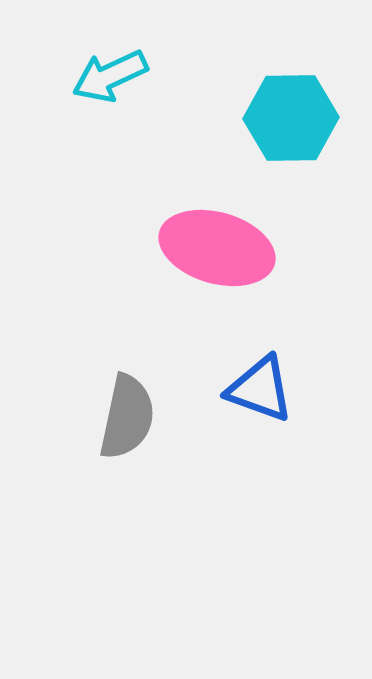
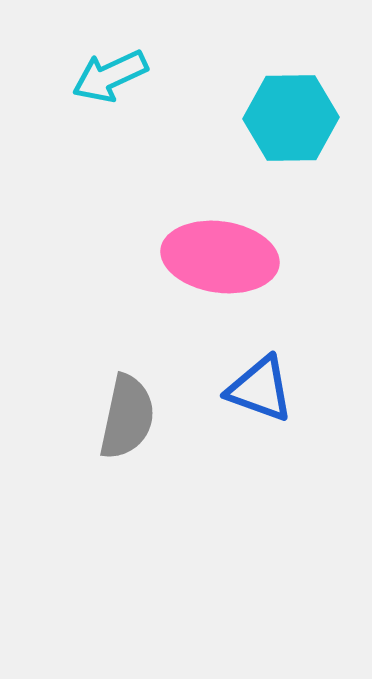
pink ellipse: moved 3 px right, 9 px down; rotated 8 degrees counterclockwise
